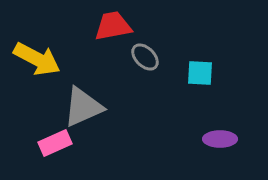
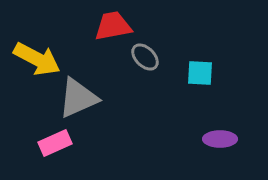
gray triangle: moved 5 px left, 9 px up
